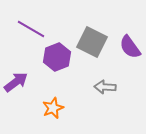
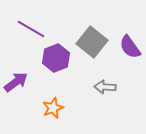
gray square: rotated 12 degrees clockwise
purple hexagon: moved 1 px left, 1 px down
